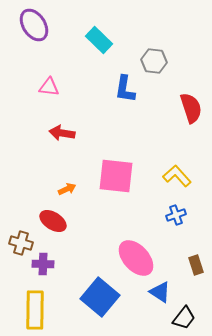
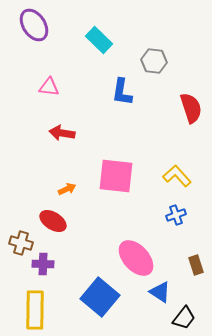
blue L-shape: moved 3 px left, 3 px down
